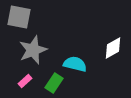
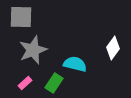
gray square: moved 2 px right; rotated 10 degrees counterclockwise
white diamond: rotated 25 degrees counterclockwise
pink rectangle: moved 2 px down
